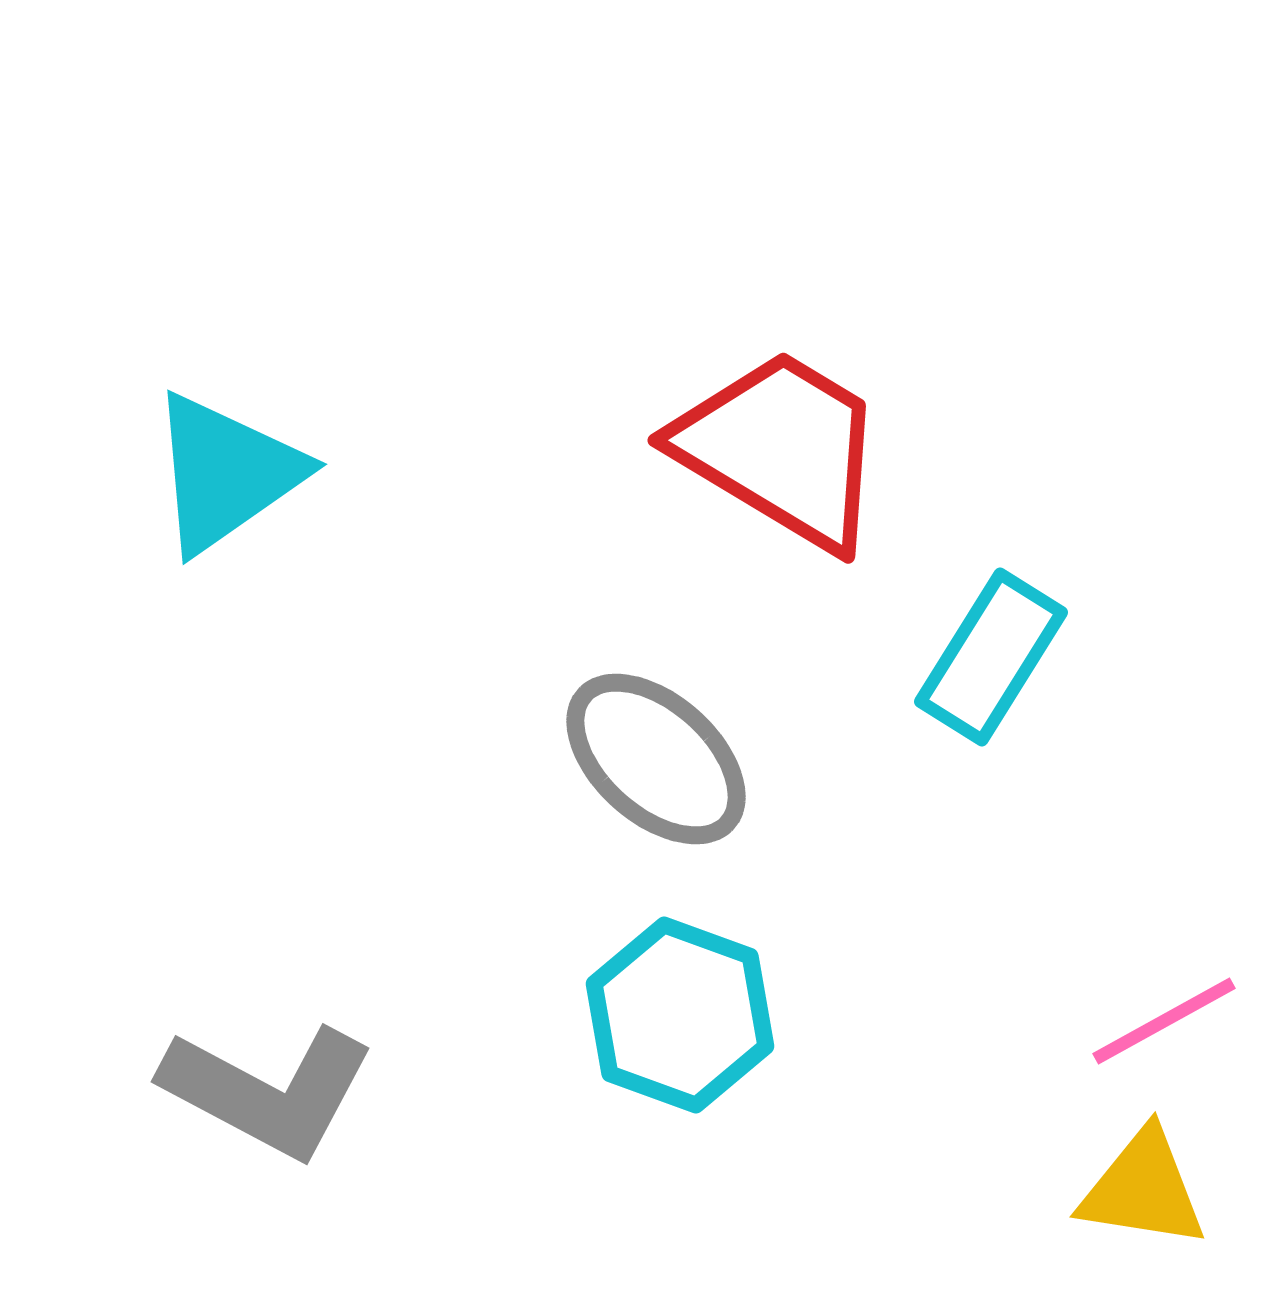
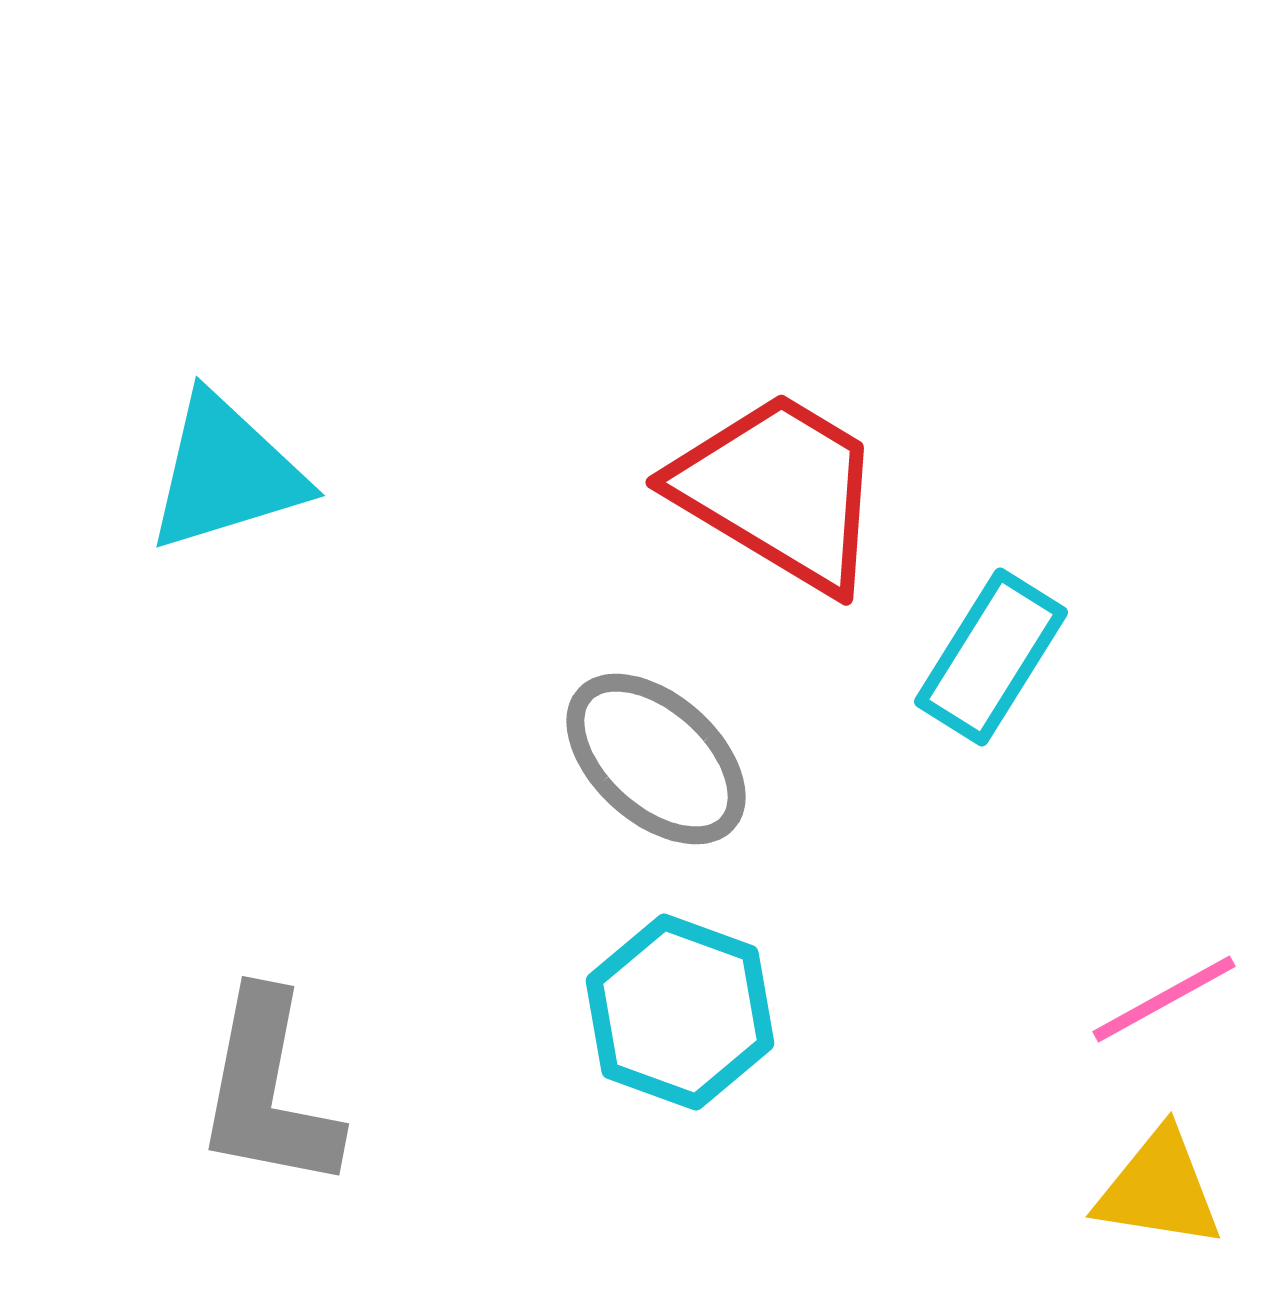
red trapezoid: moved 2 px left, 42 px down
cyan triangle: rotated 18 degrees clockwise
cyan hexagon: moved 3 px up
pink line: moved 22 px up
gray L-shape: rotated 73 degrees clockwise
yellow triangle: moved 16 px right
